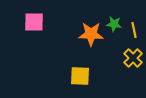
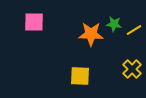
yellow line: rotated 70 degrees clockwise
yellow cross: moved 1 px left, 11 px down
